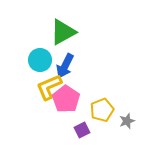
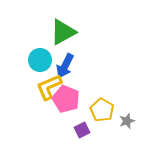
pink pentagon: rotated 12 degrees counterclockwise
yellow pentagon: rotated 20 degrees counterclockwise
